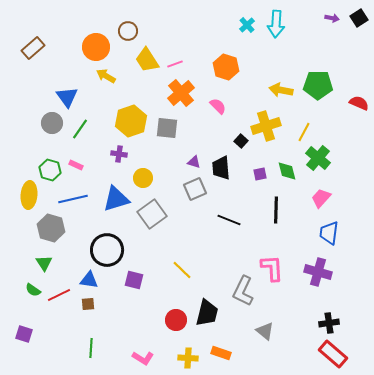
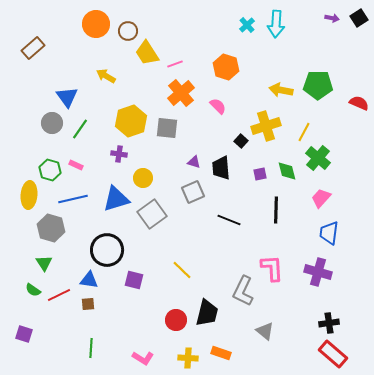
orange circle at (96, 47): moved 23 px up
yellow trapezoid at (147, 60): moved 7 px up
gray square at (195, 189): moved 2 px left, 3 px down
